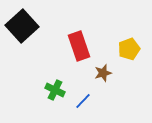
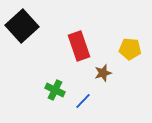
yellow pentagon: moved 1 px right; rotated 25 degrees clockwise
